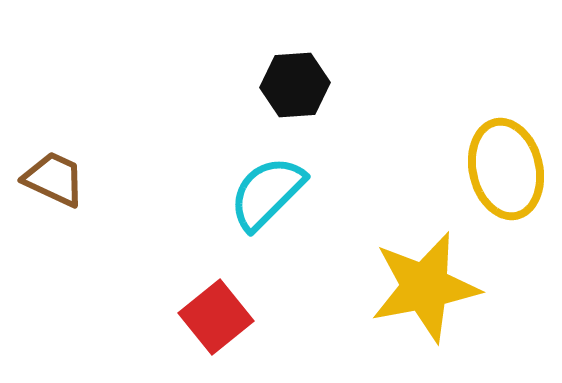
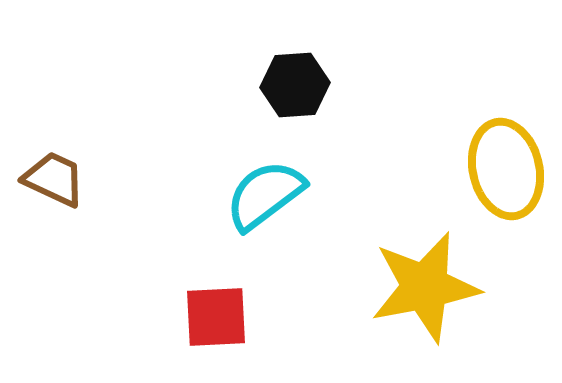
cyan semicircle: moved 2 px left, 2 px down; rotated 8 degrees clockwise
red square: rotated 36 degrees clockwise
